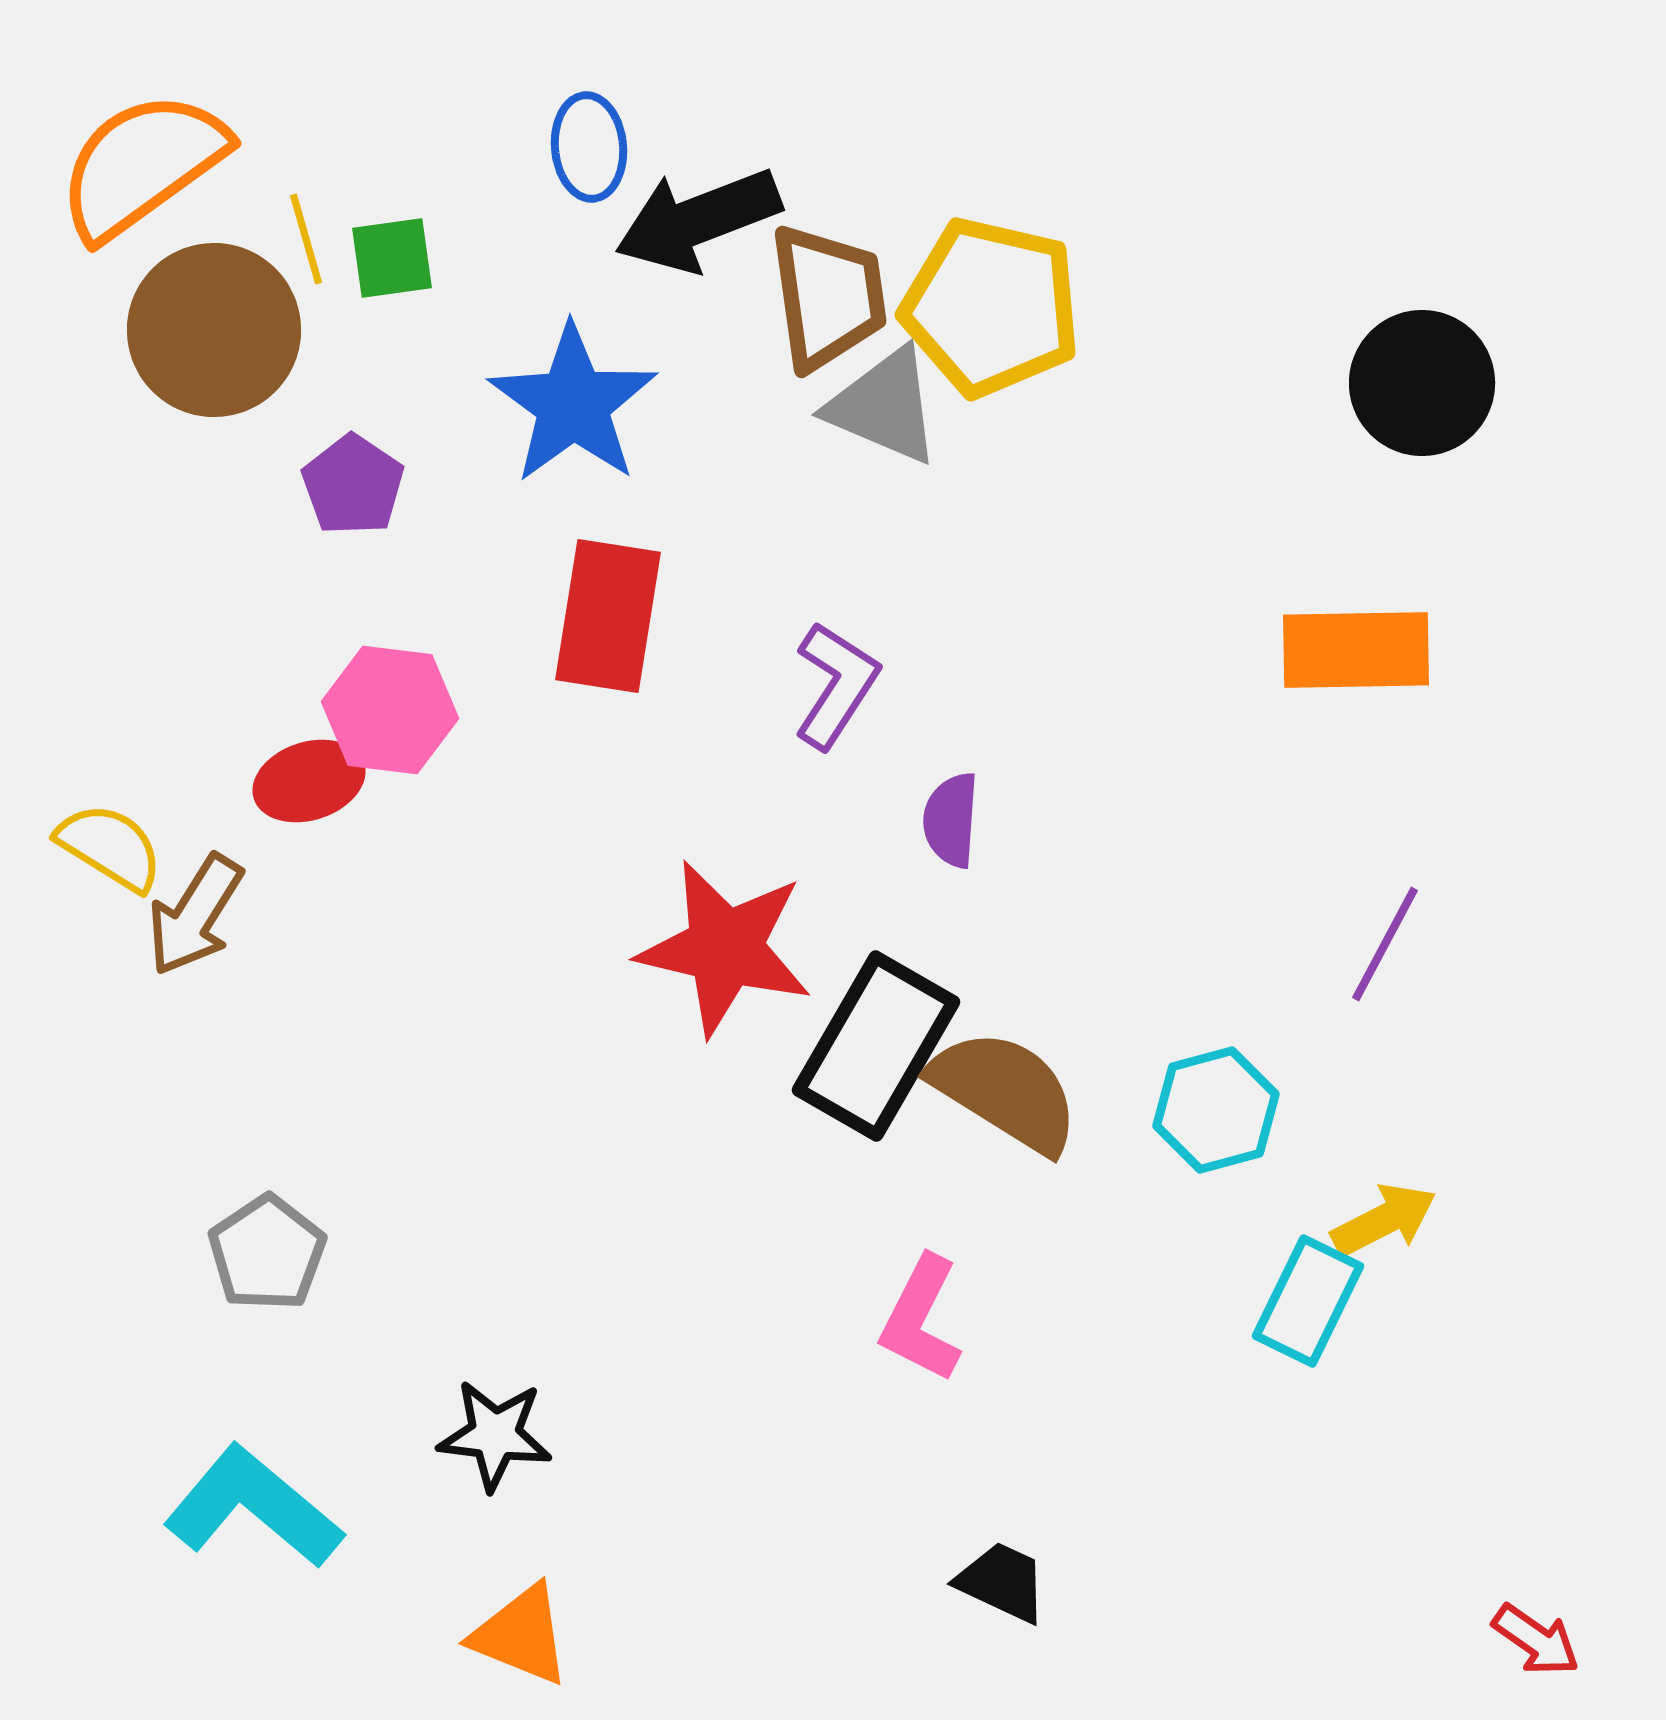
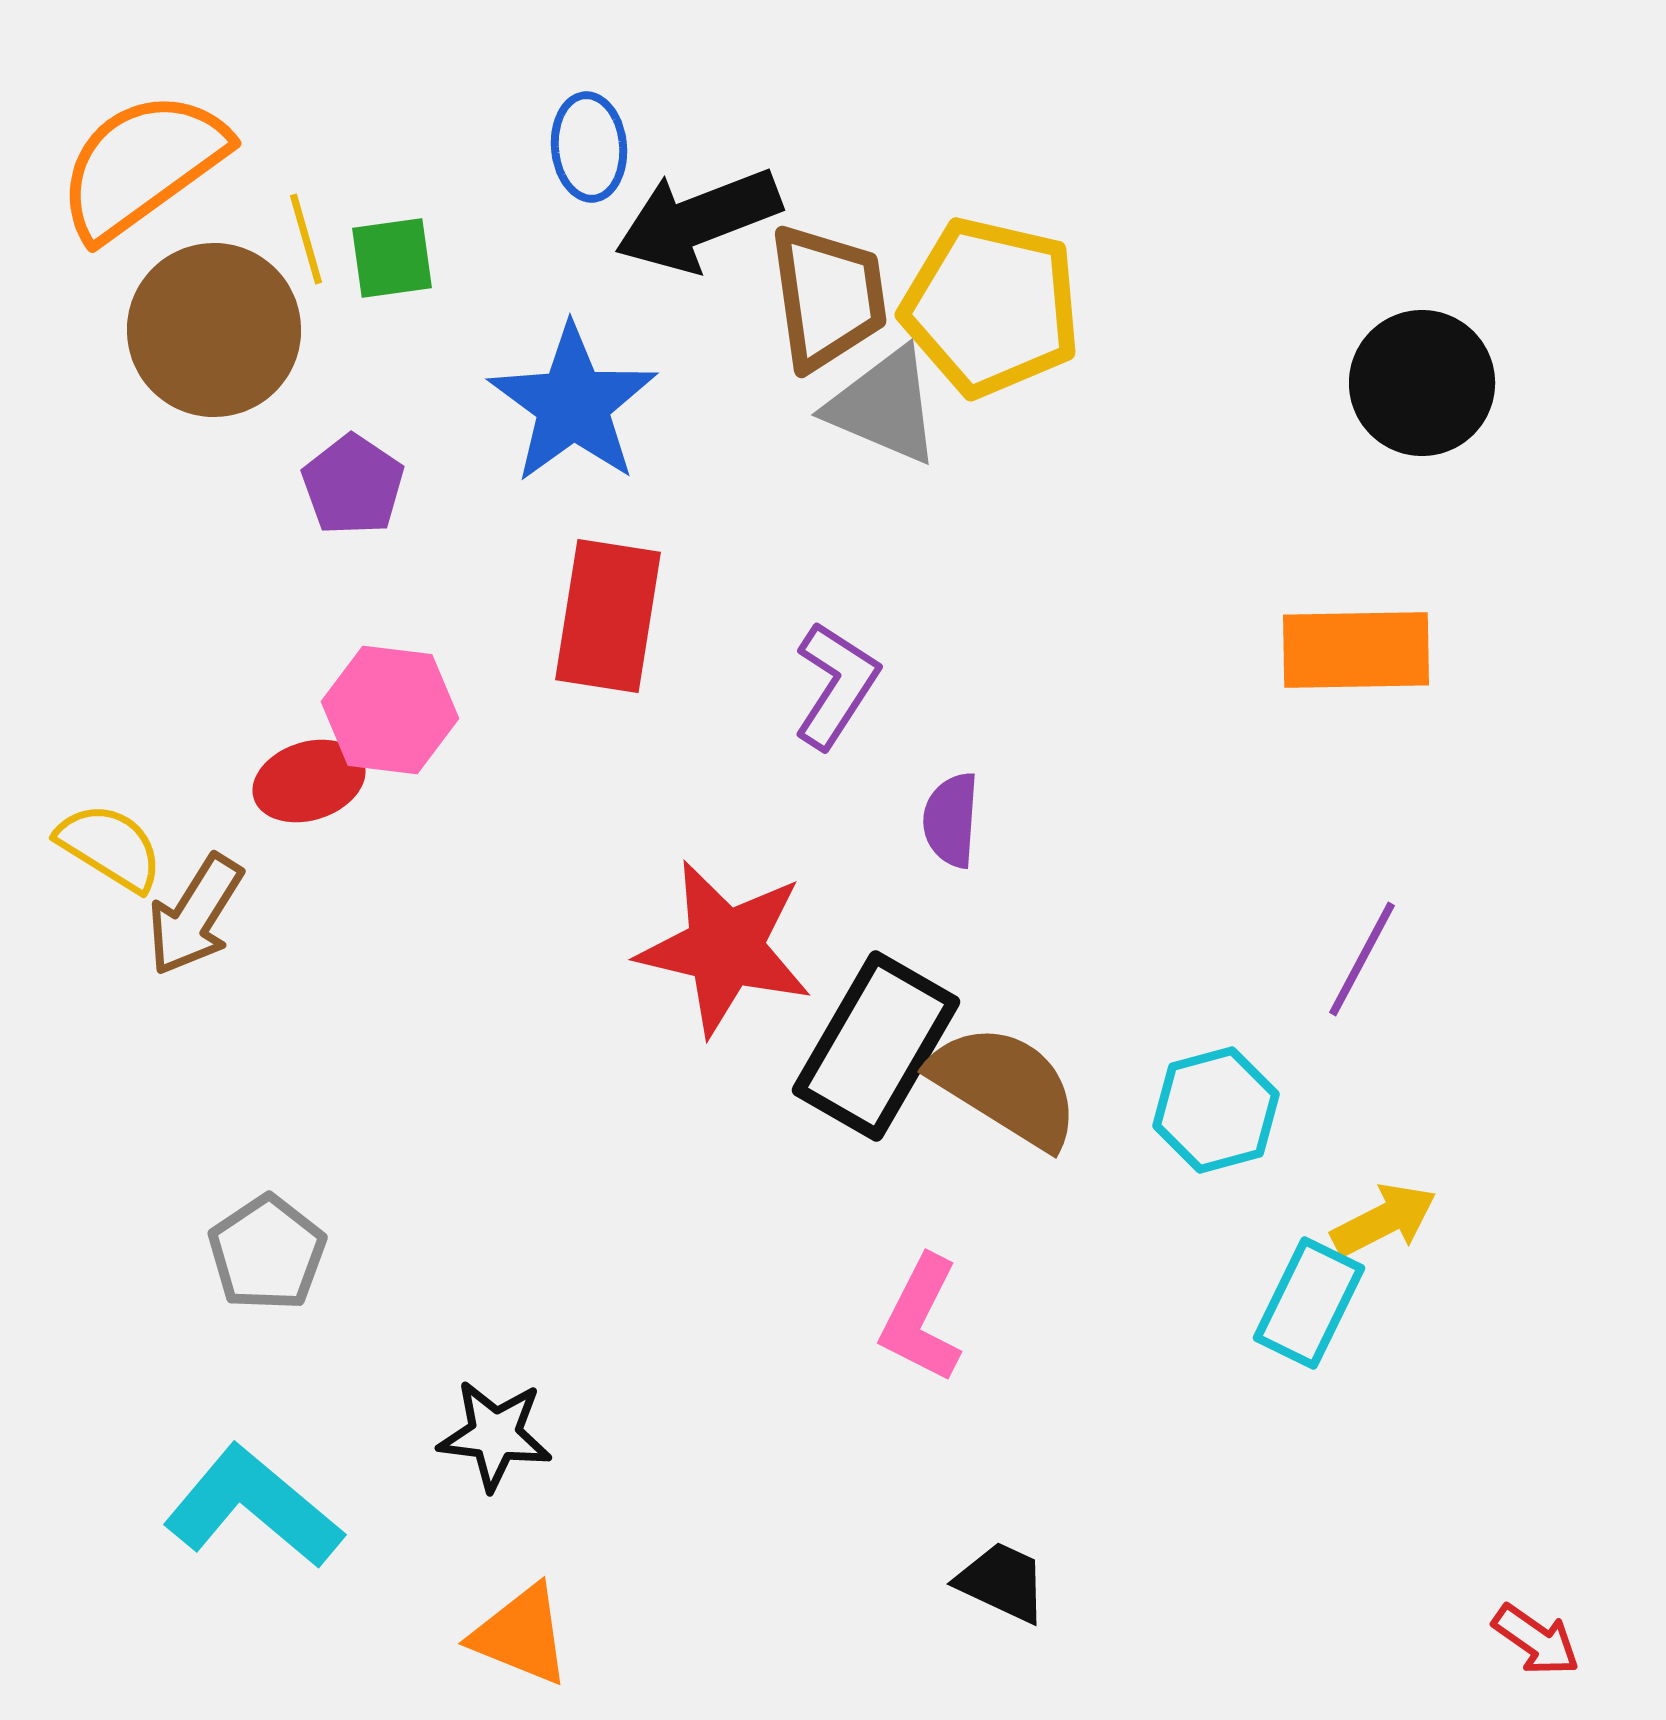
purple line: moved 23 px left, 15 px down
brown semicircle: moved 5 px up
cyan rectangle: moved 1 px right, 2 px down
